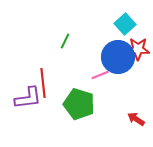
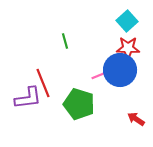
cyan square: moved 2 px right, 3 px up
green line: rotated 42 degrees counterclockwise
red star: moved 10 px left, 1 px up
blue circle: moved 2 px right, 13 px down
red line: rotated 16 degrees counterclockwise
